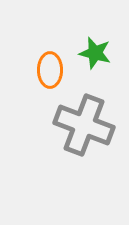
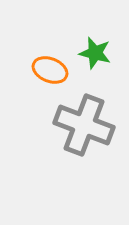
orange ellipse: rotated 68 degrees counterclockwise
